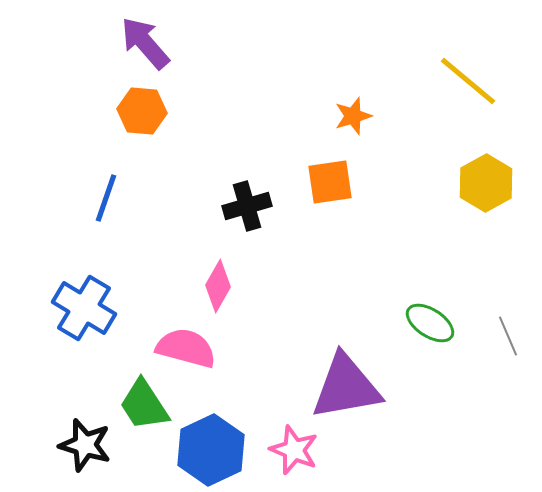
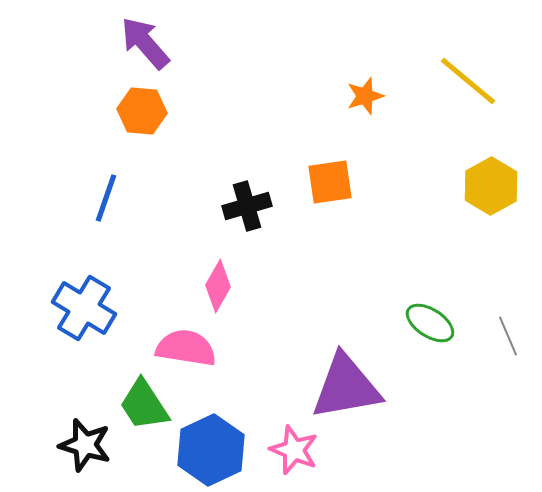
orange star: moved 12 px right, 20 px up
yellow hexagon: moved 5 px right, 3 px down
pink semicircle: rotated 6 degrees counterclockwise
